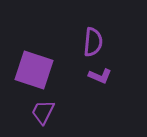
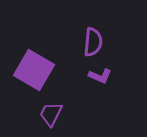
purple square: rotated 12 degrees clockwise
purple trapezoid: moved 8 px right, 2 px down
